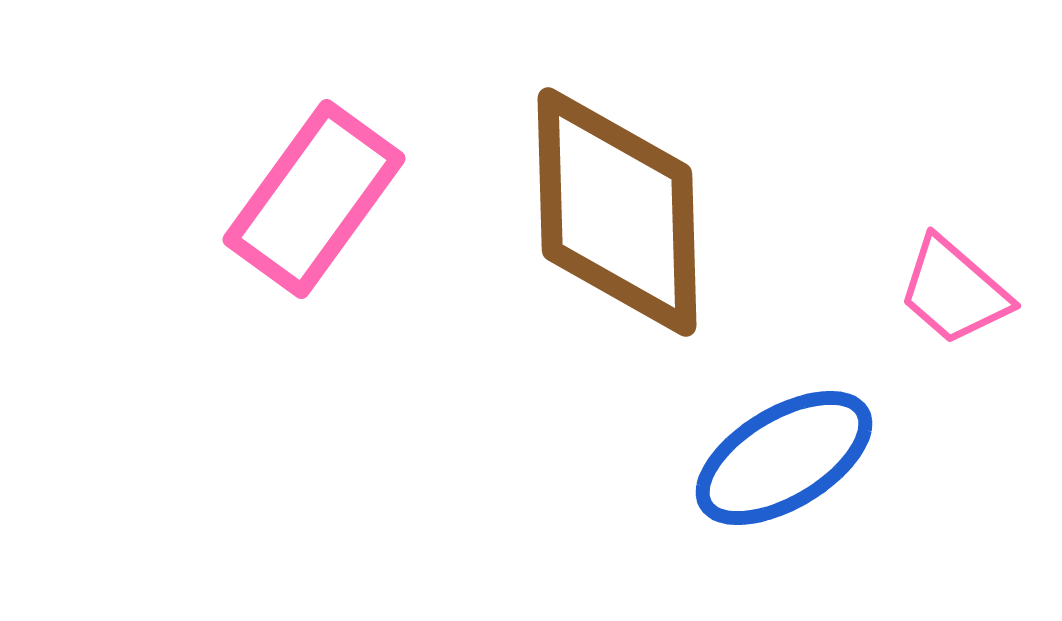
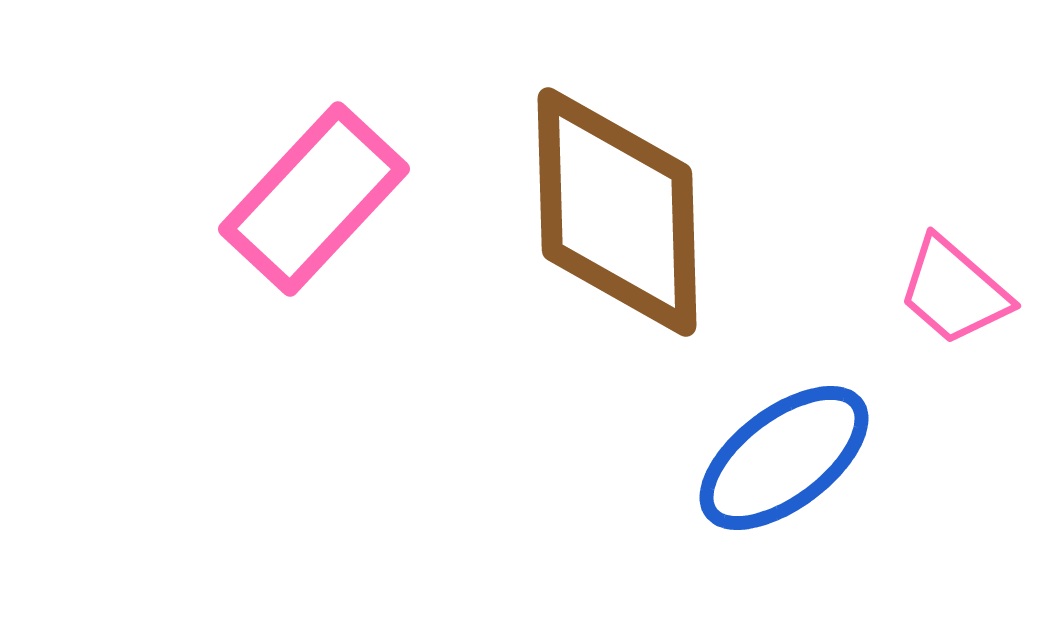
pink rectangle: rotated 7 degrees clockwise
blue ellipse: rotated 6 degrees counterclockwise
